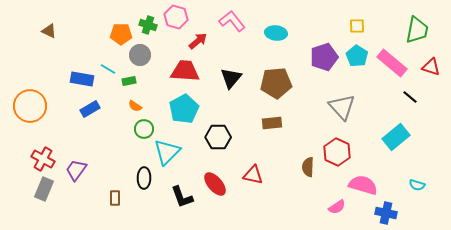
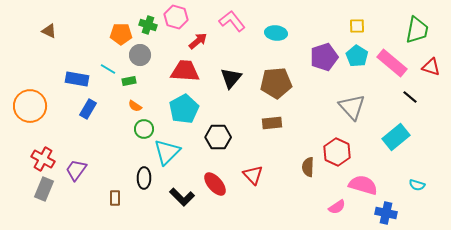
blue rectangle at (82, 79): moved 5 px left
gray triangle at (342, 107): moved 10 px right
blue rectangle at (90, 109): moved 2 px left; rotated 30 degrees counterclockwise
red triangle at (253, 175): rotated 35 degrees clockwise
black L-shape at (182, 197): rotated 25 degrees counterclockwise
